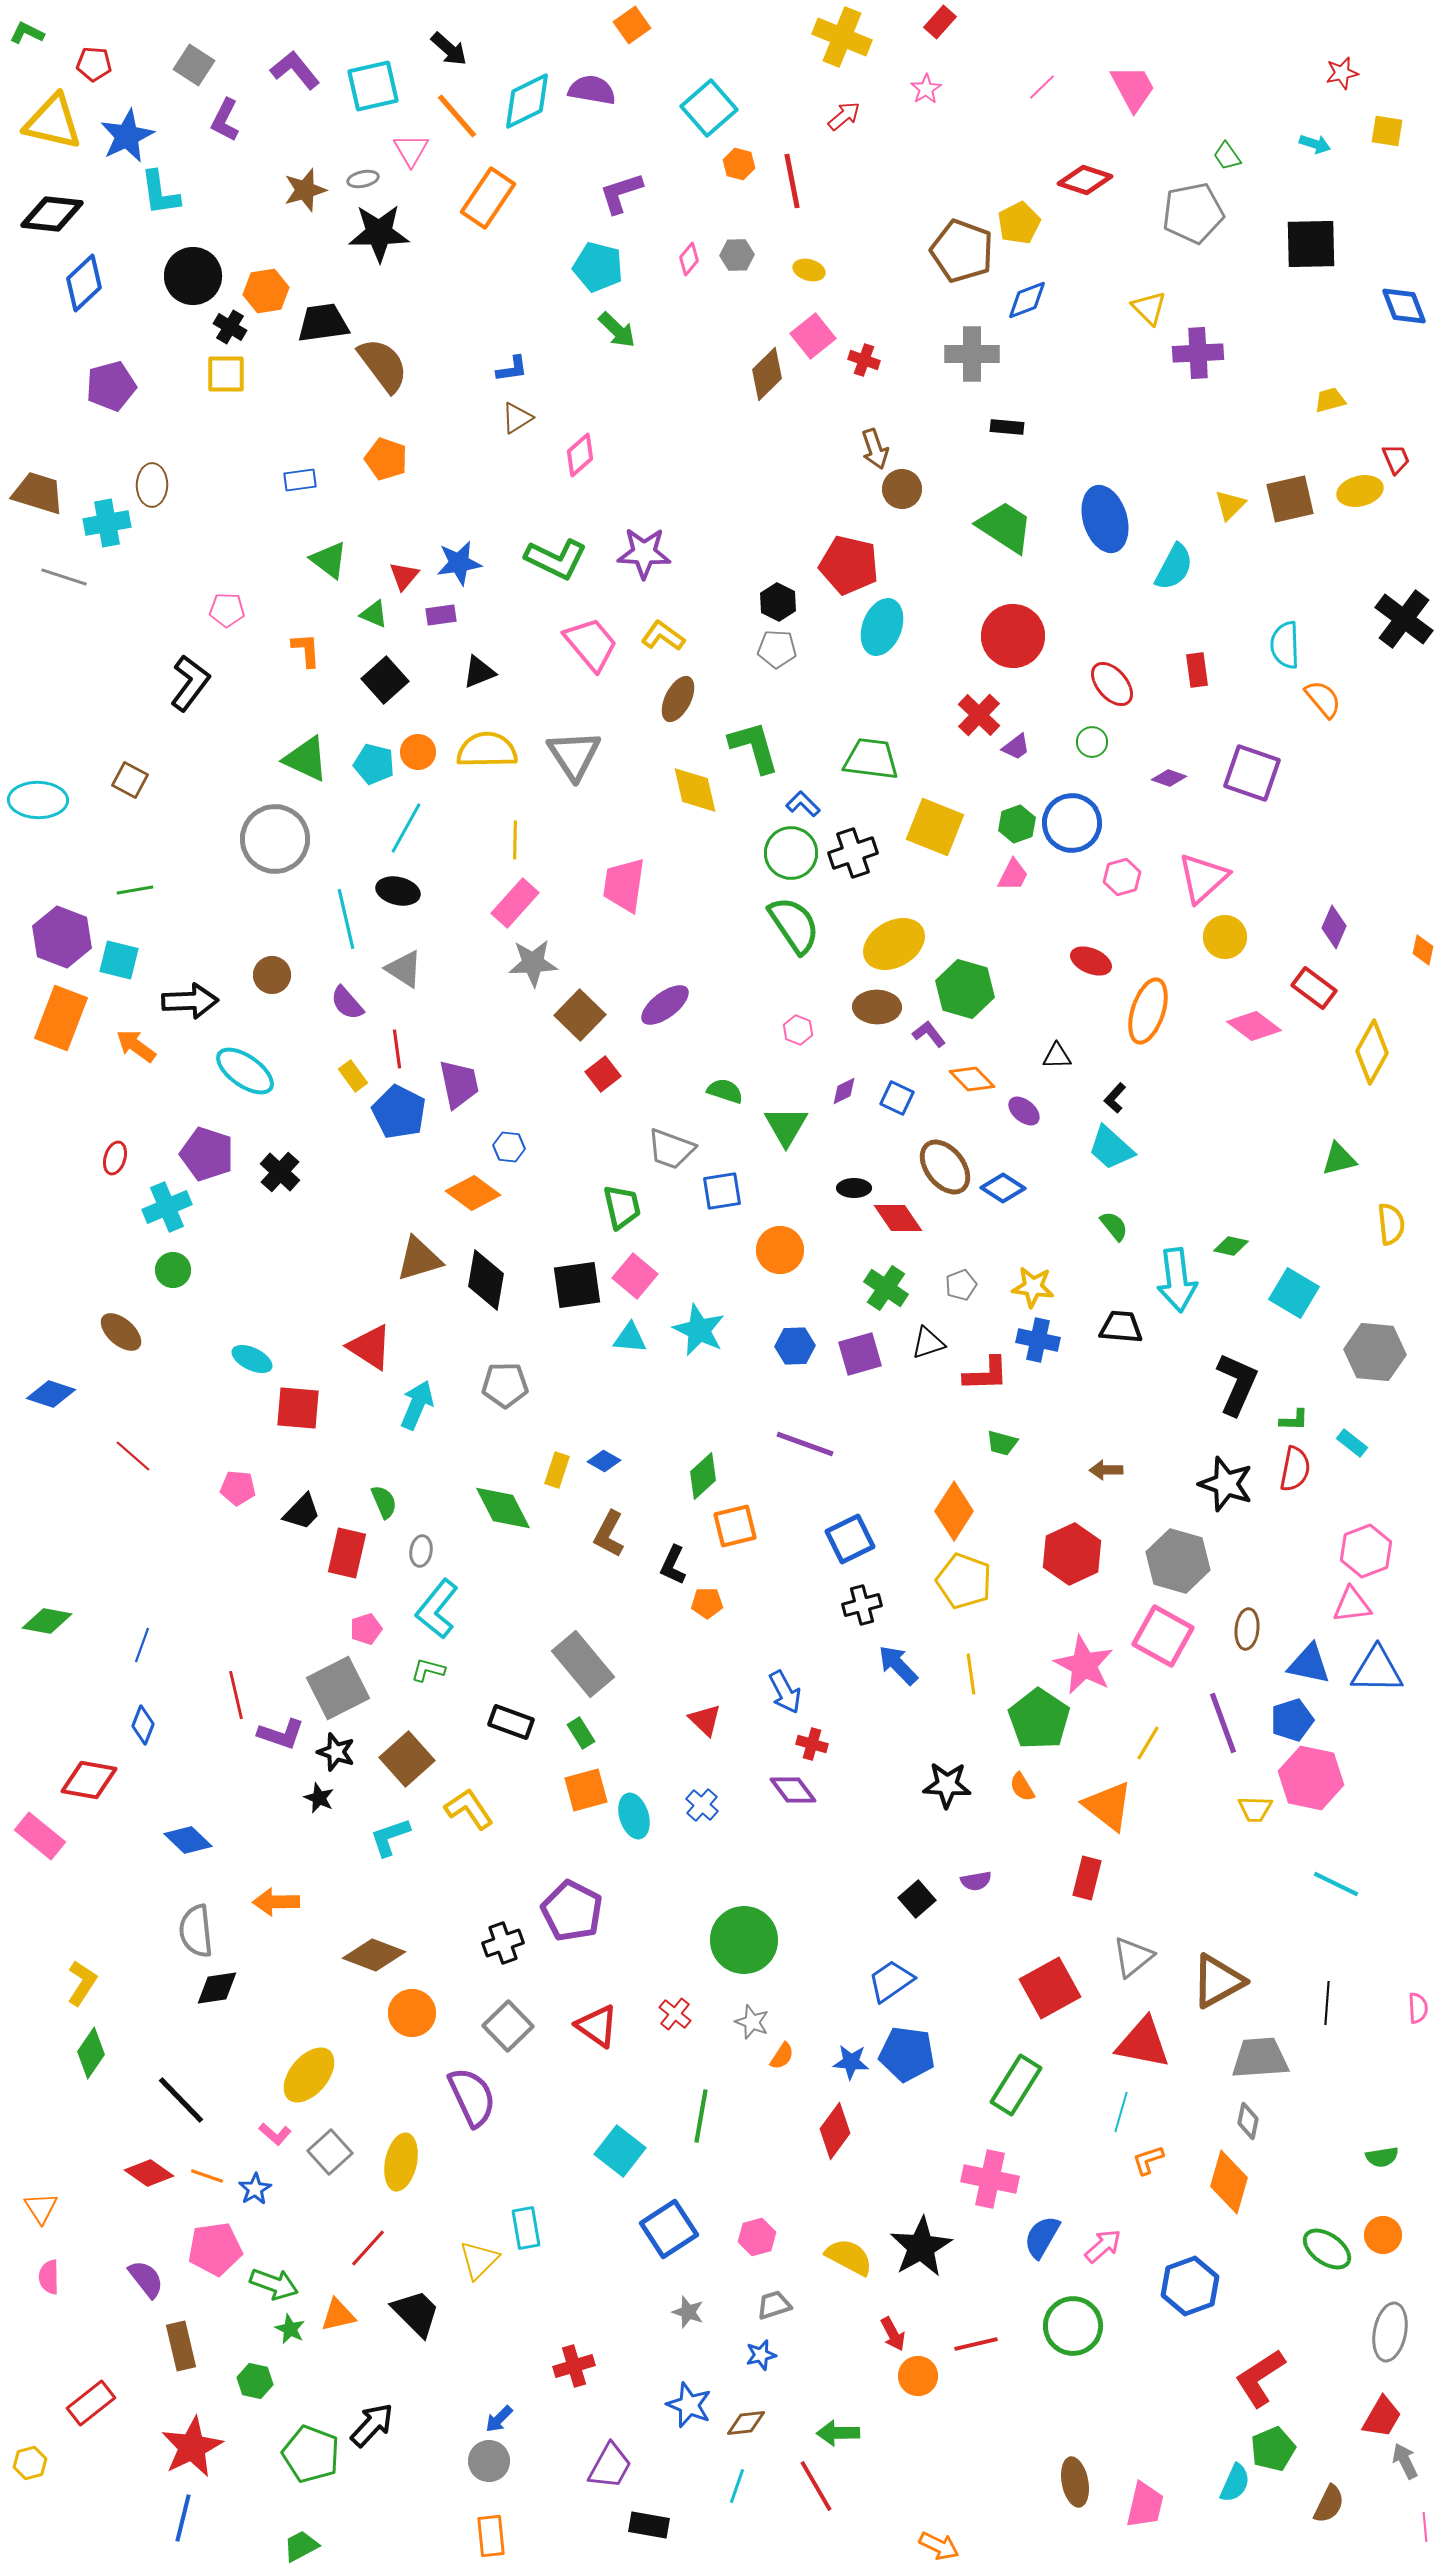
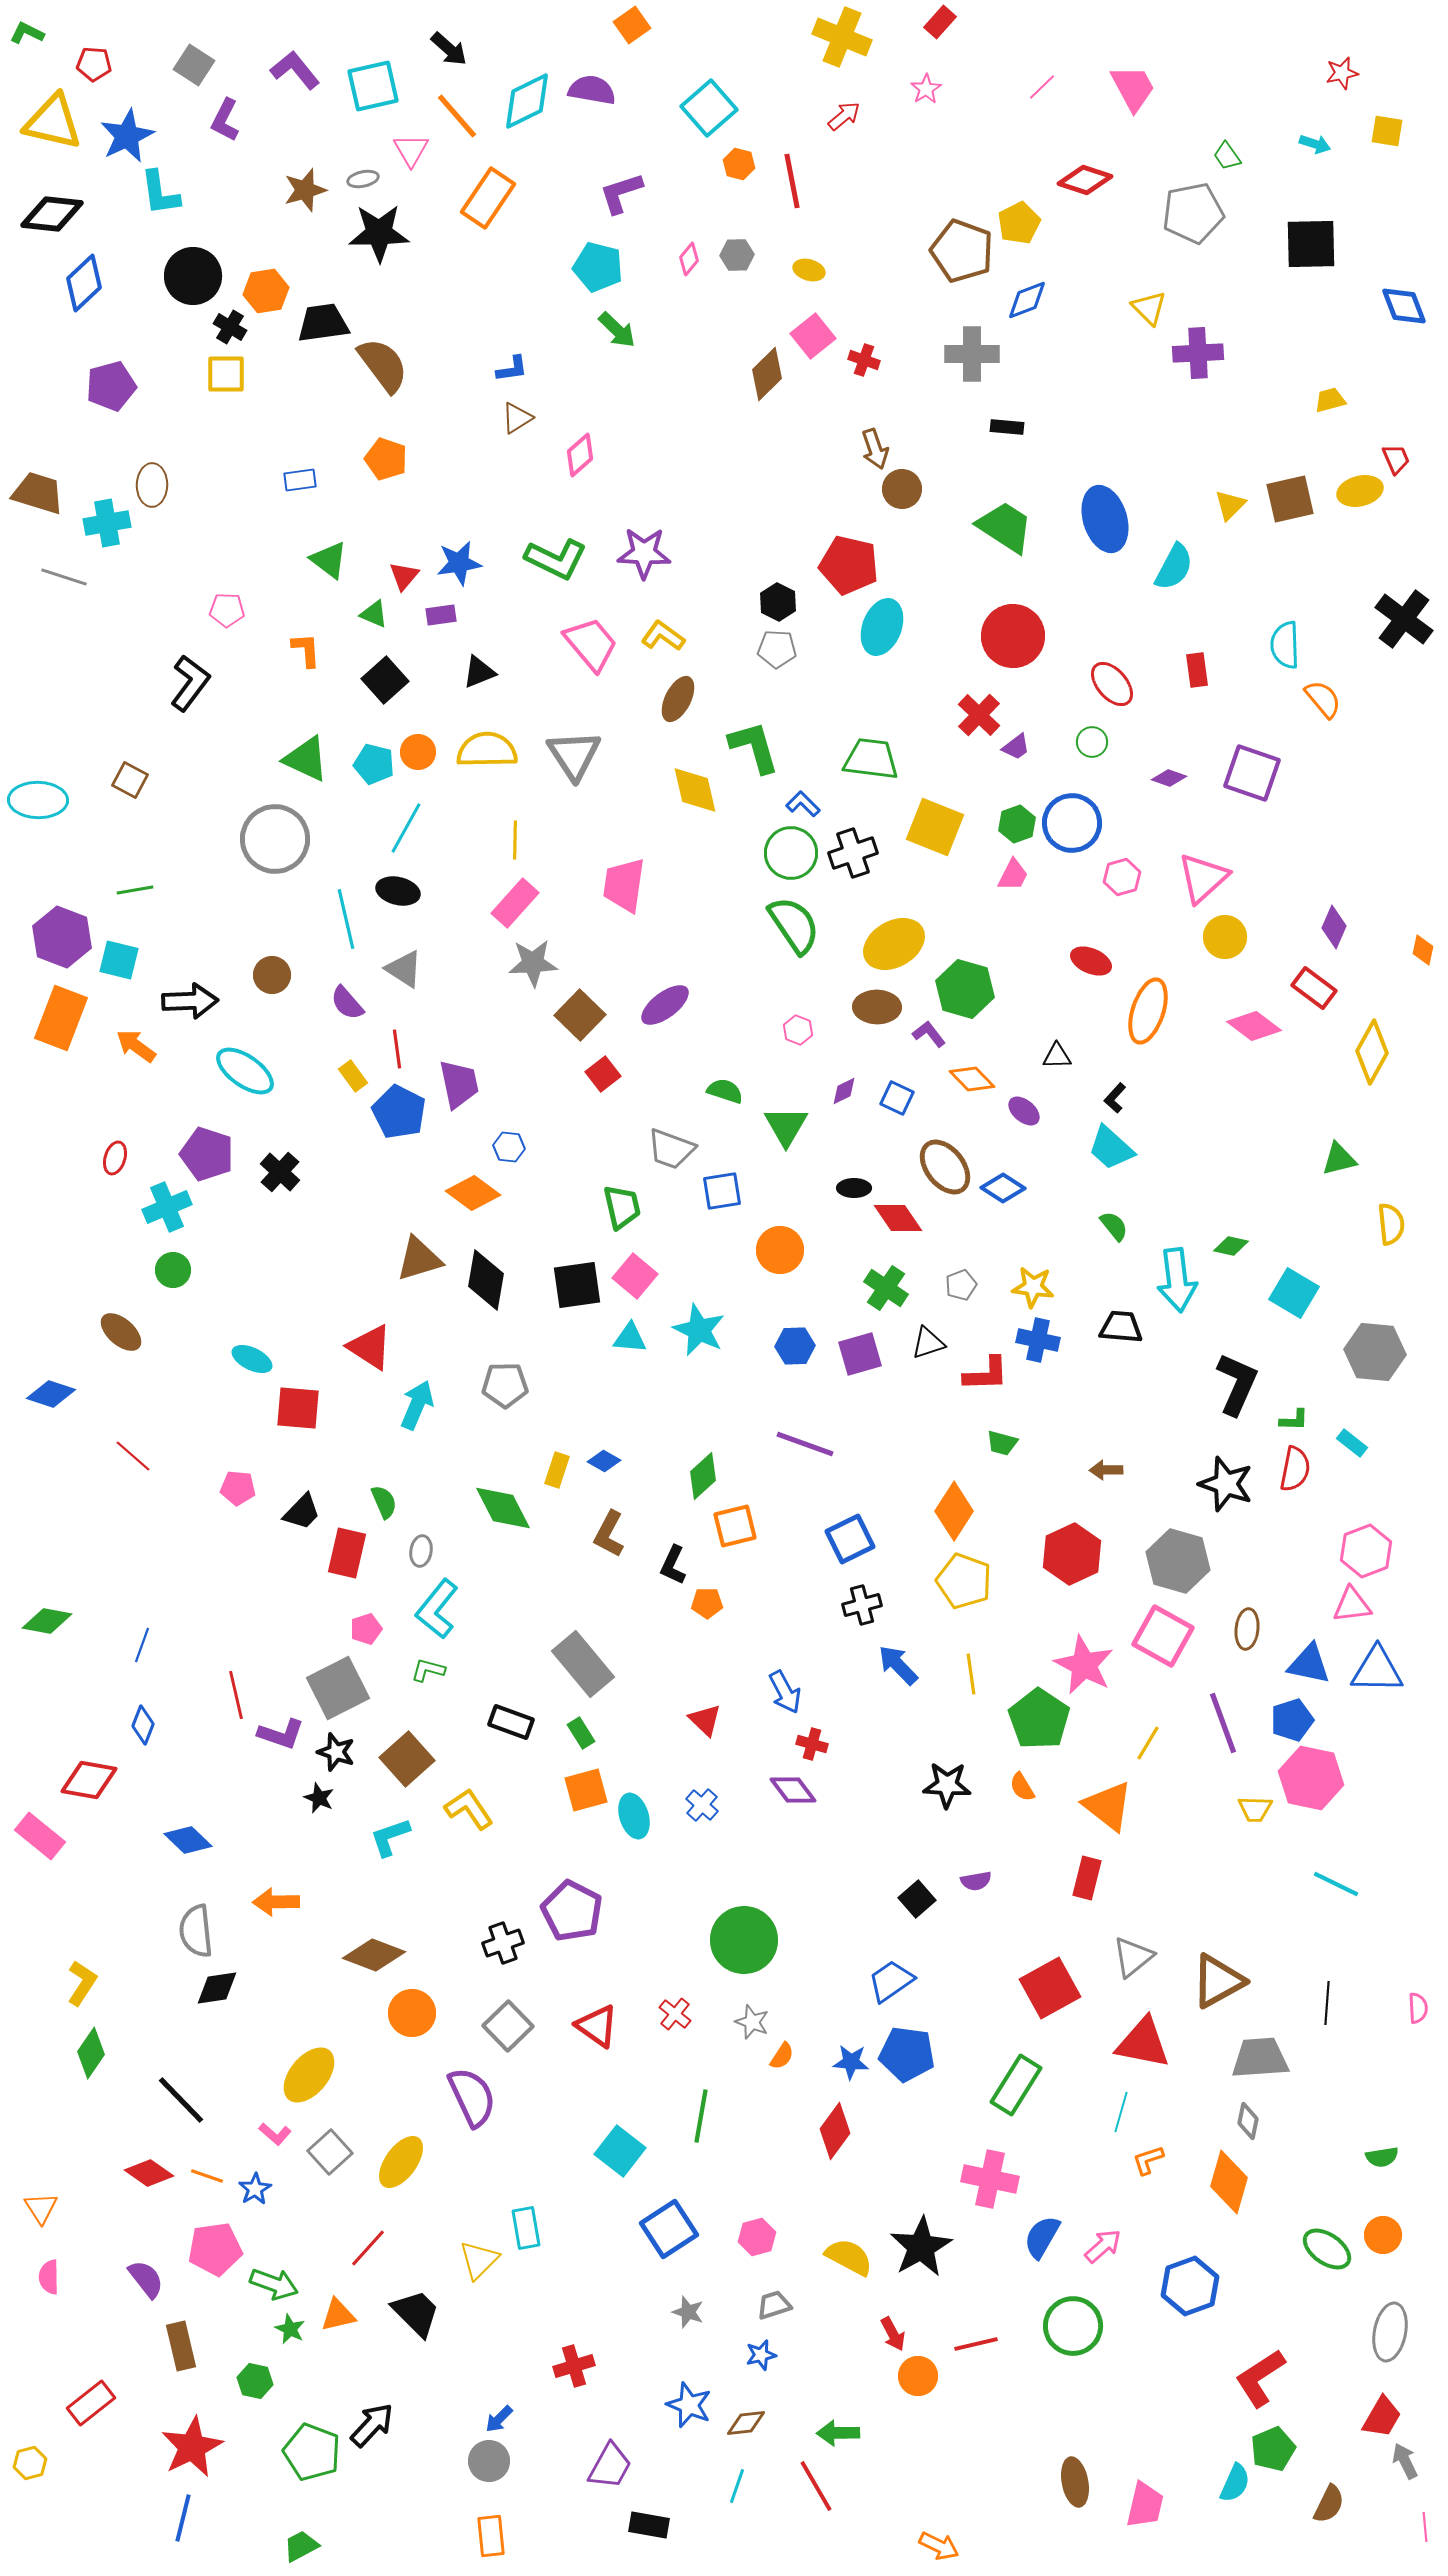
yellow ellipse at (401, 2162): rotated 24 degrees clockwise
green pentagon at (311, 2454): moved 1 px right, 2 px up
